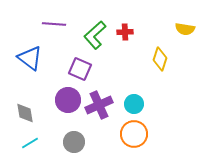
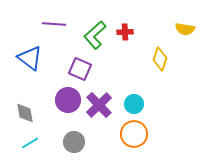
purple cross: rotated 20 degrees counterclockwise
